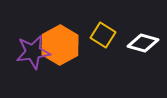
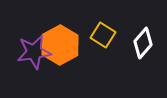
white diamond: rotated 64 degrees counterclockwise
purple star: moved 1 px right
